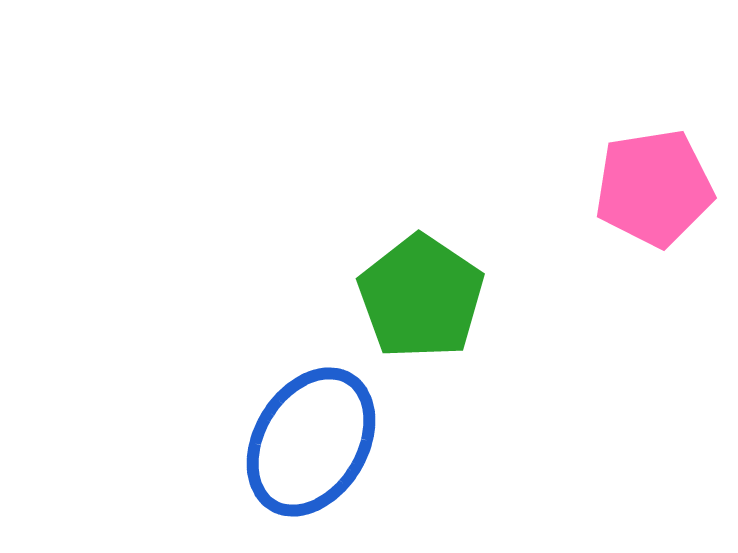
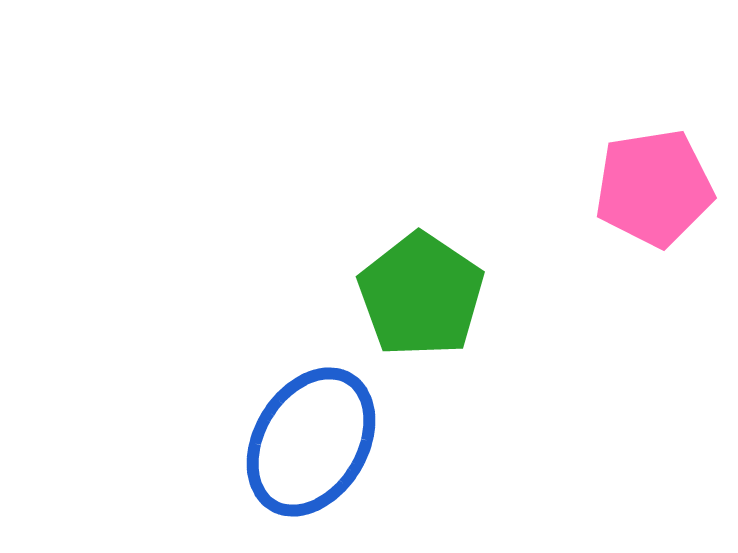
green pentagon: moved 2 px up
